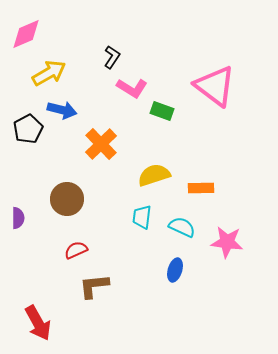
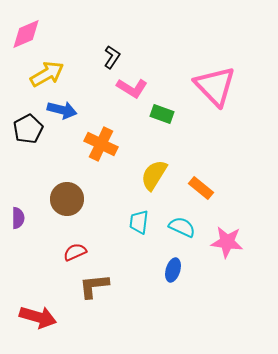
yellow arrow: moved 2 px left, 1 px down
pink triangle: rotated 9 degrees clockwise
green rectangle: moved 3 px down
orange cross: rotated 20 degrees counterclockwise
yellow semicircle: rotated 40 degrees counterclockwise
orange rectangle: rotated 40 degrees clockwise
cyan trapezoid: moved 3 px left, 5 px down
red semicircle: moved 1 px left, 2 px down
blue ellipse: moved 2 px left
red arrow: moved 6 px up; rotated 45 degrees counterclockwise
